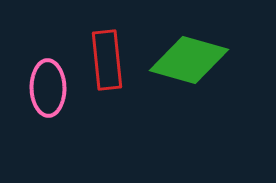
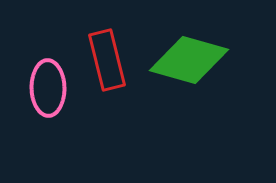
red rectangle: rotated 8 degrees counterclockwise
